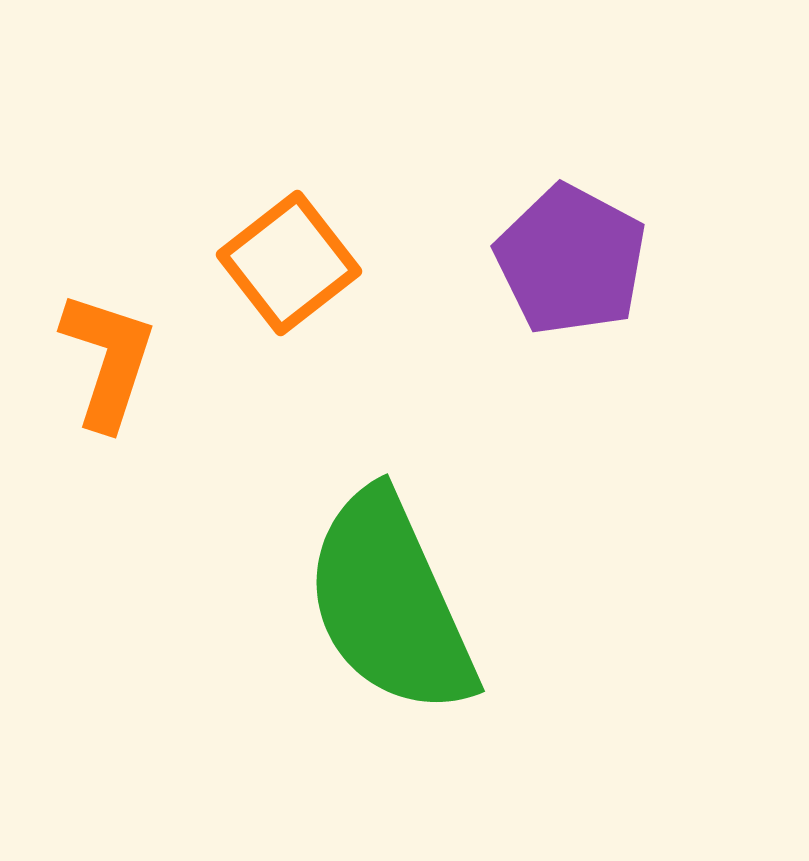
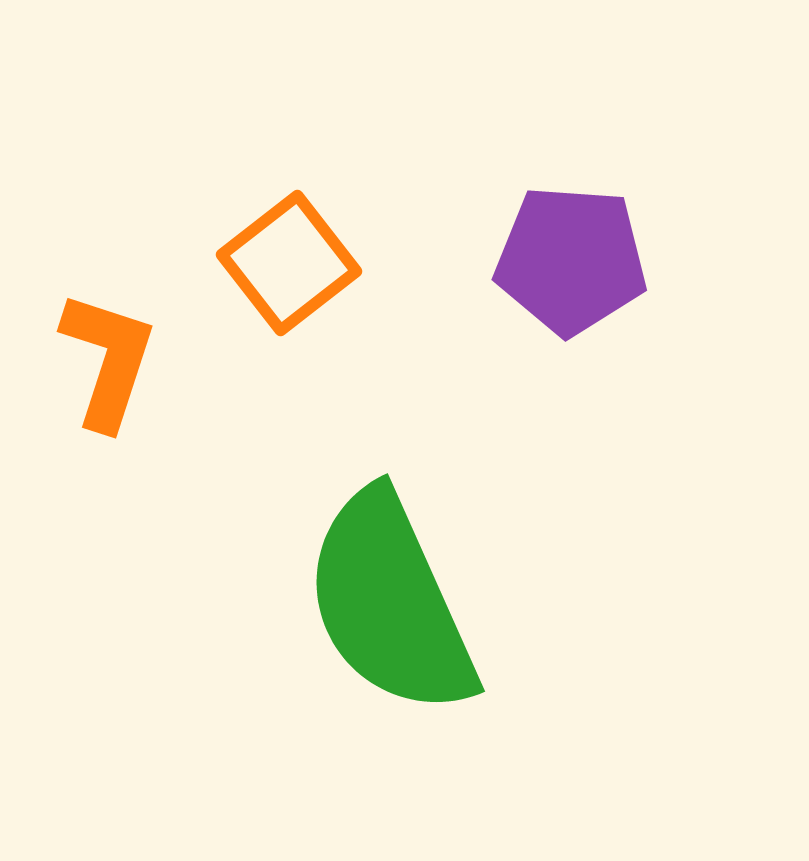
purple pentagon: rotated 24 degrees counterclockwise
